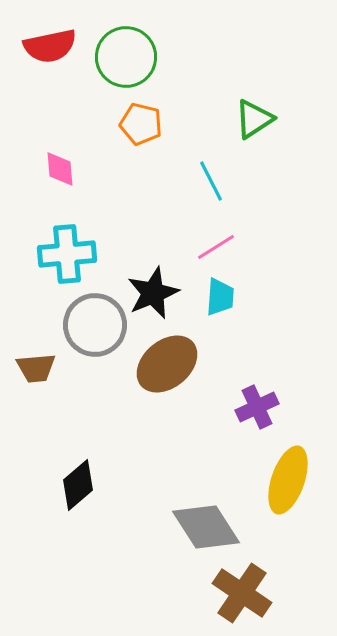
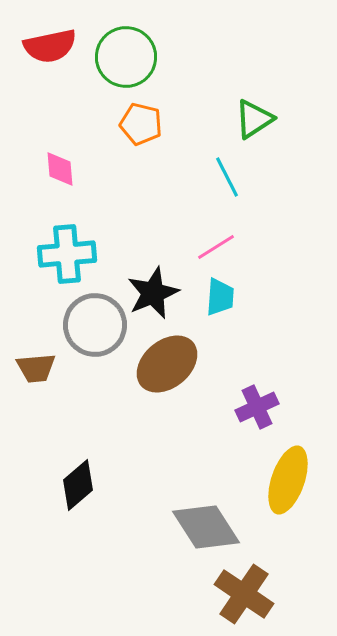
cyan line: moved 16 px right, 4 px up
brown cross: moved 2 px right, 1 px down
